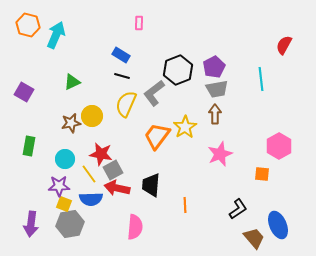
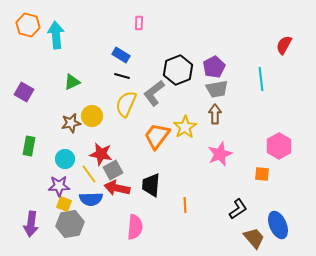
cyan arrow: rotated 28 degrees counterclockwise
